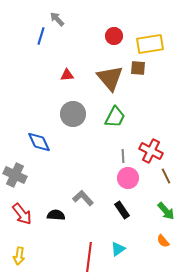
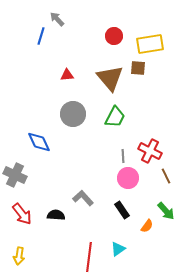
red cross: moved 1 px left
orange semicircle: moved 16 px left, 15 px up; rotated 104 degrees counterclockwise
